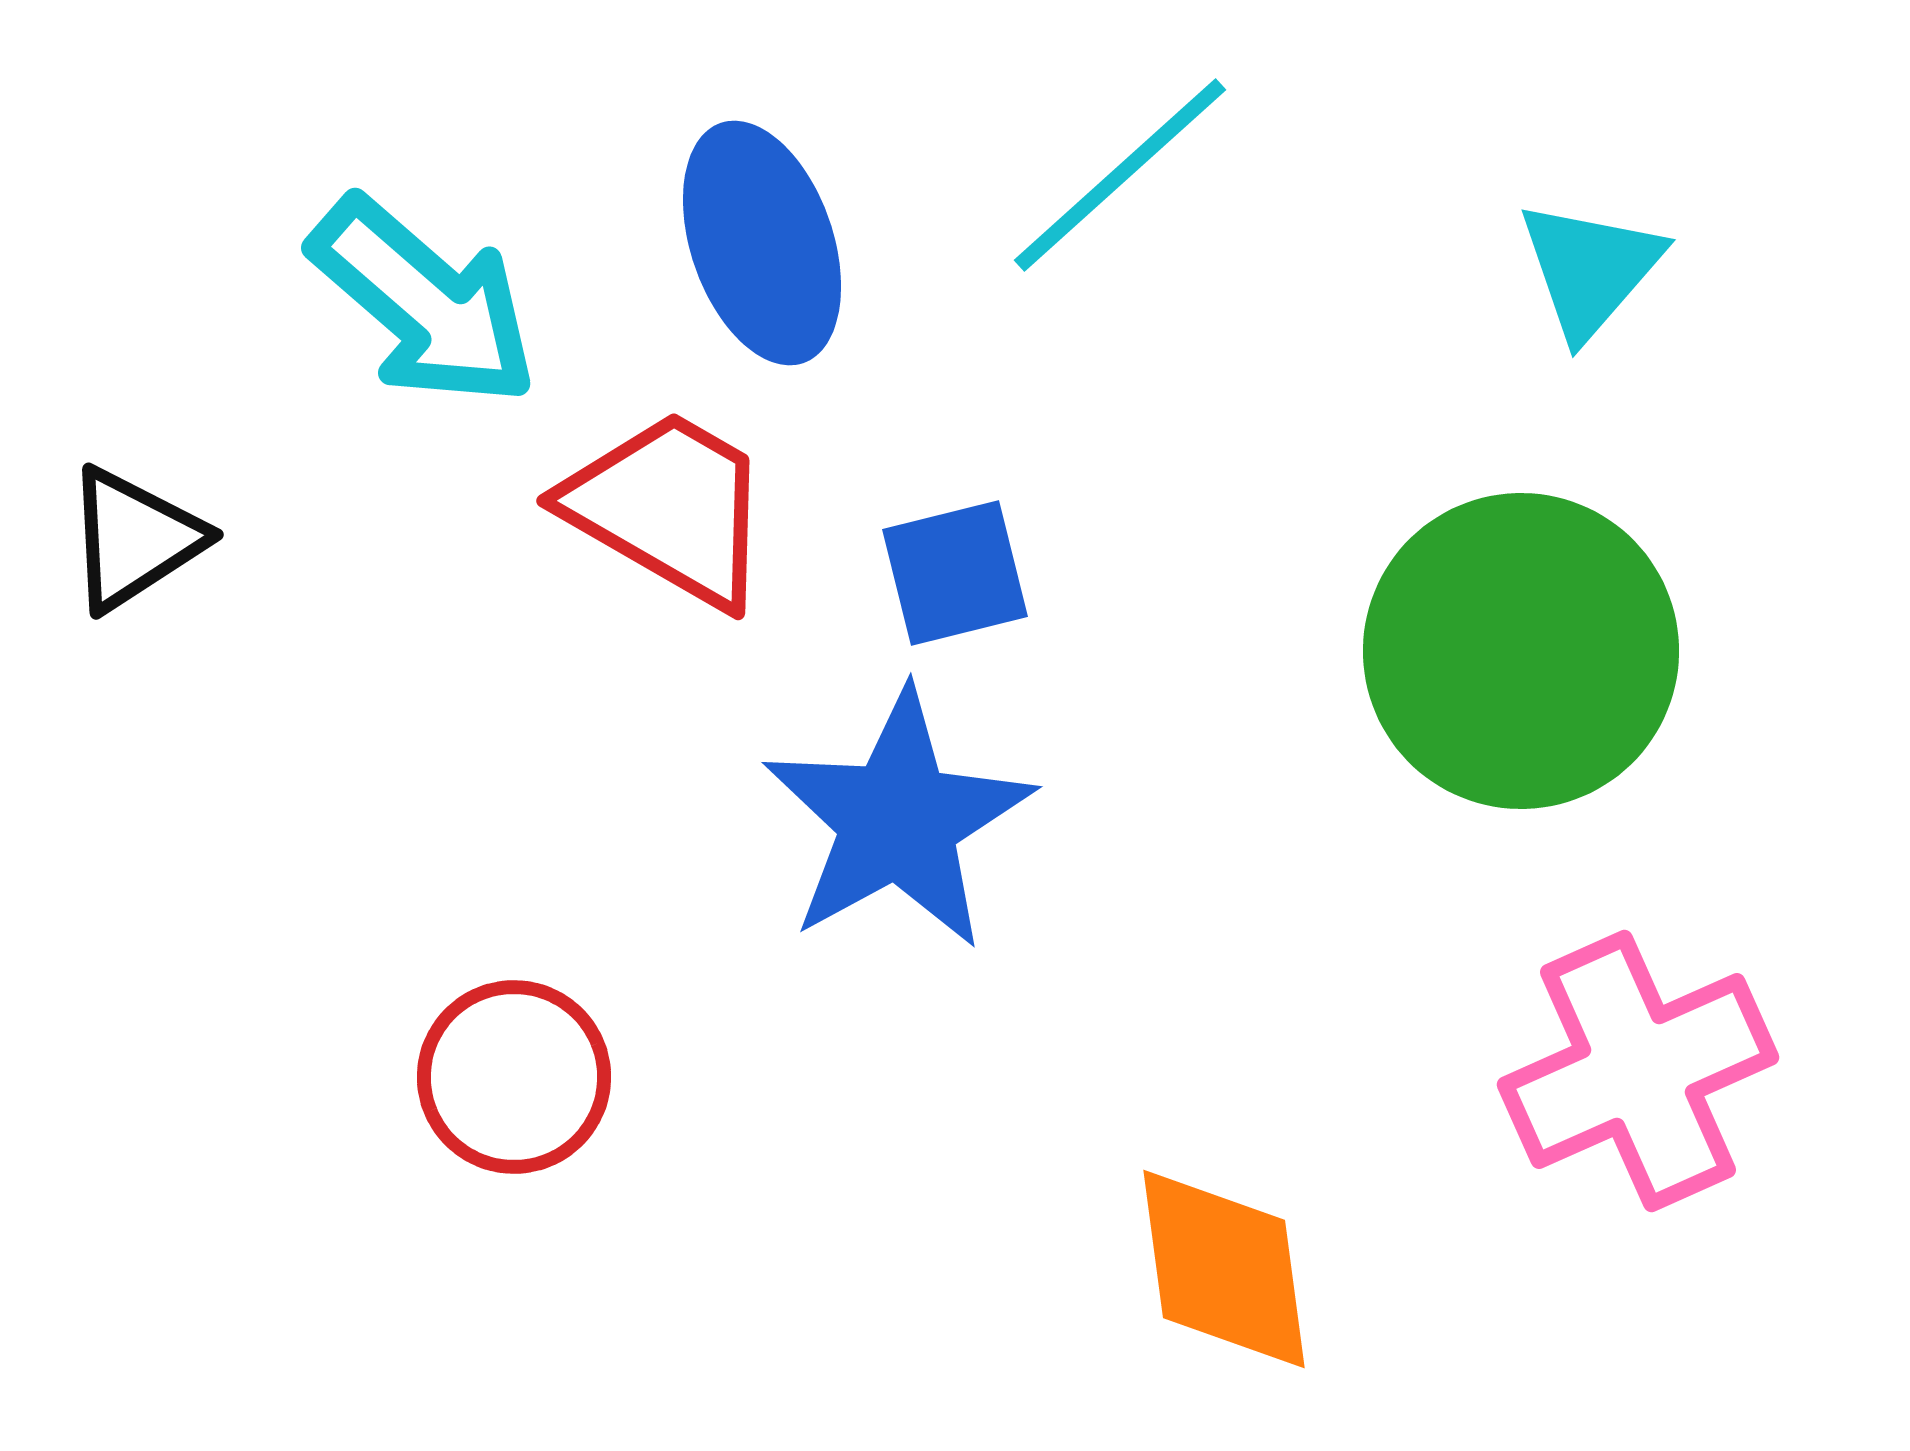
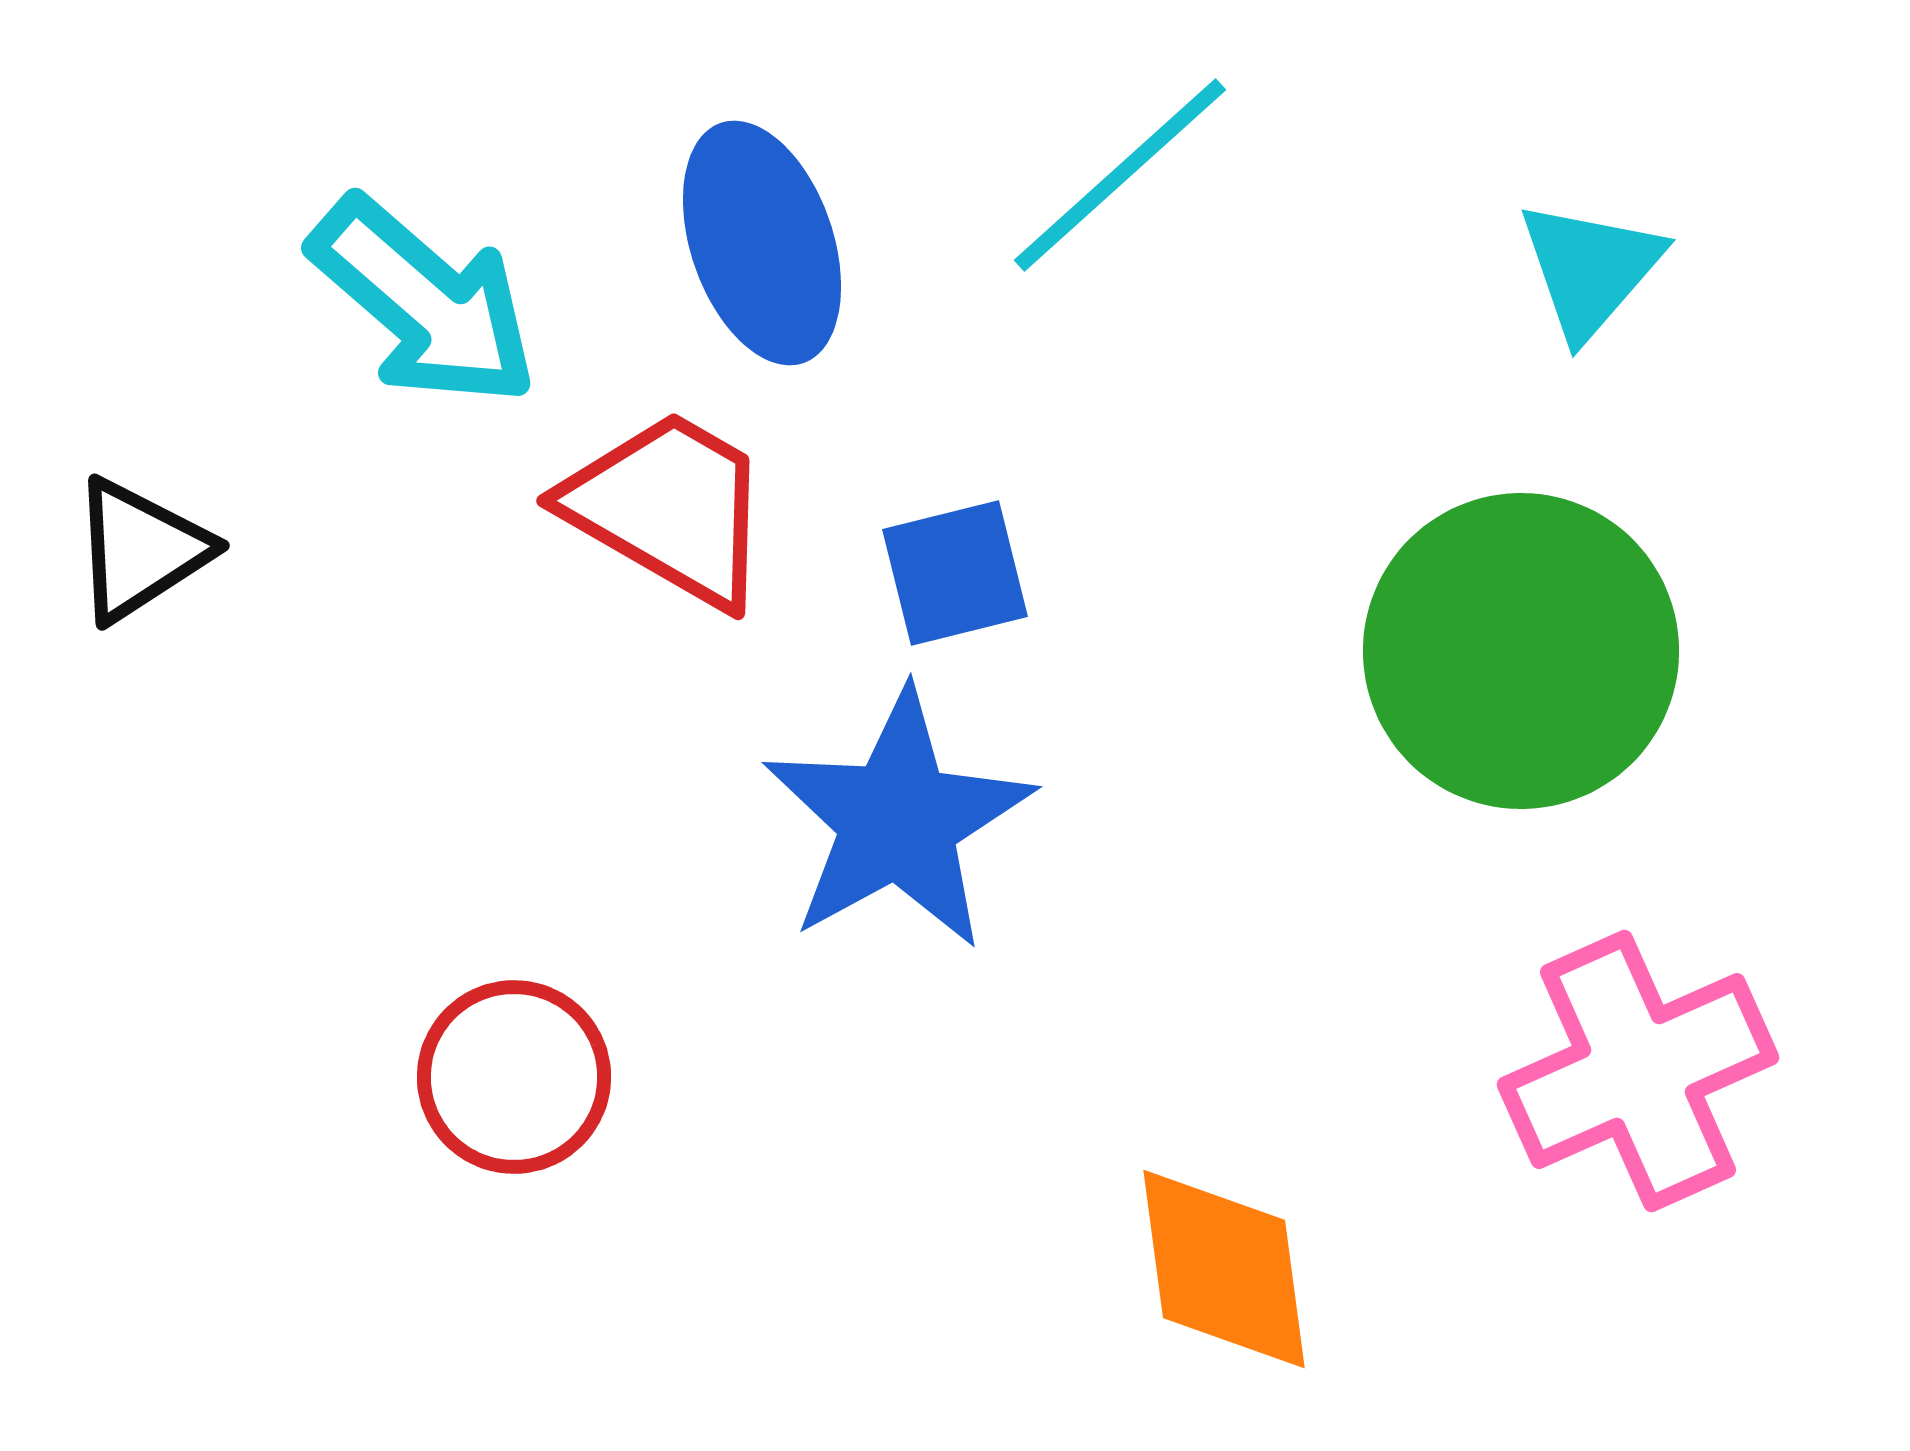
black triangle: moved 6 px right, 11 px down
